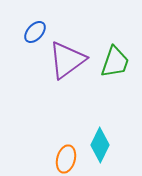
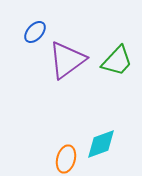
green trapezoid: moved 2 px right, 1 px up; rotated 24 degrees clockwise
cyan diamond: moved 1 px right, 1 px up; rotated 44 degrees clockwise
